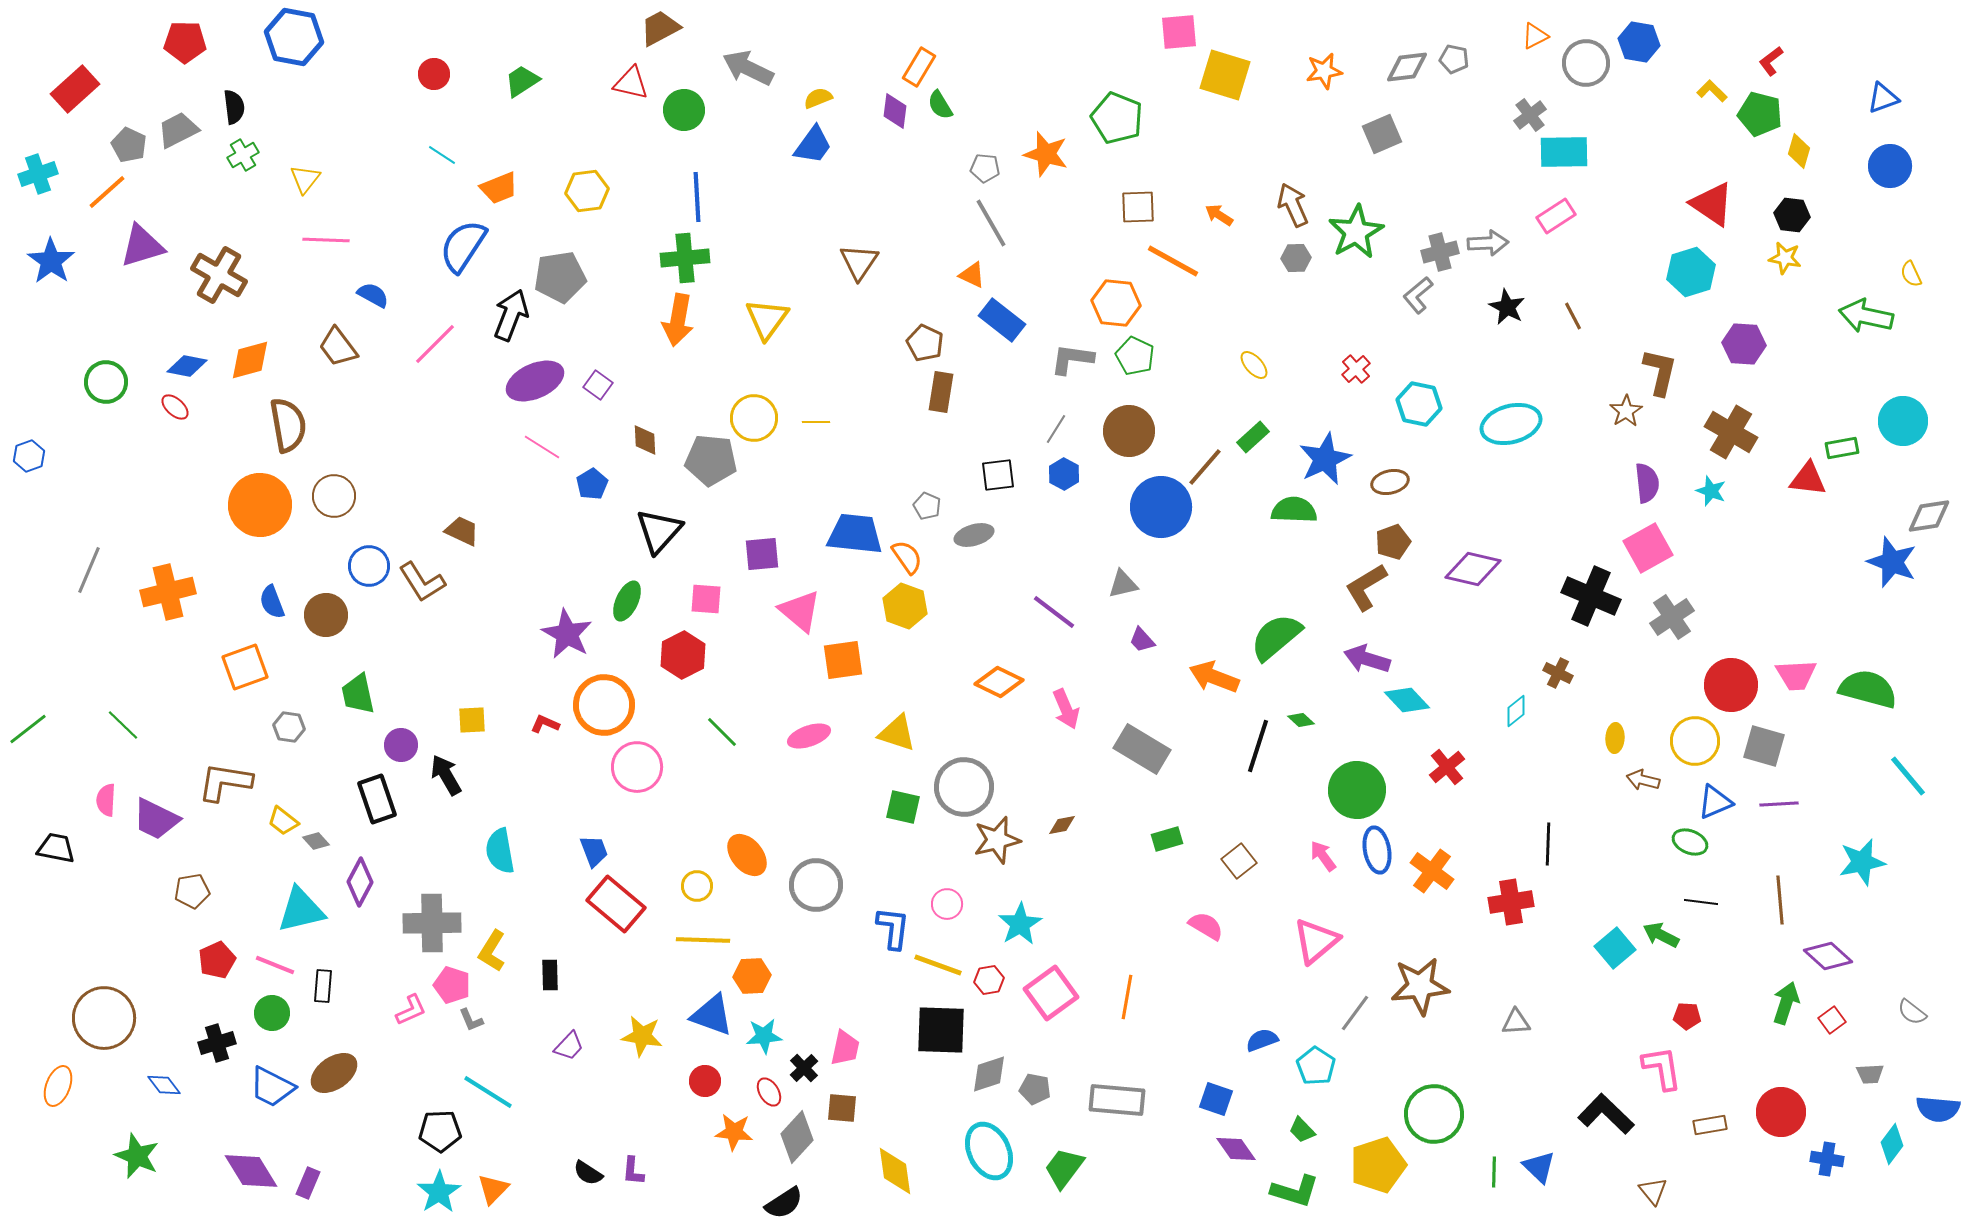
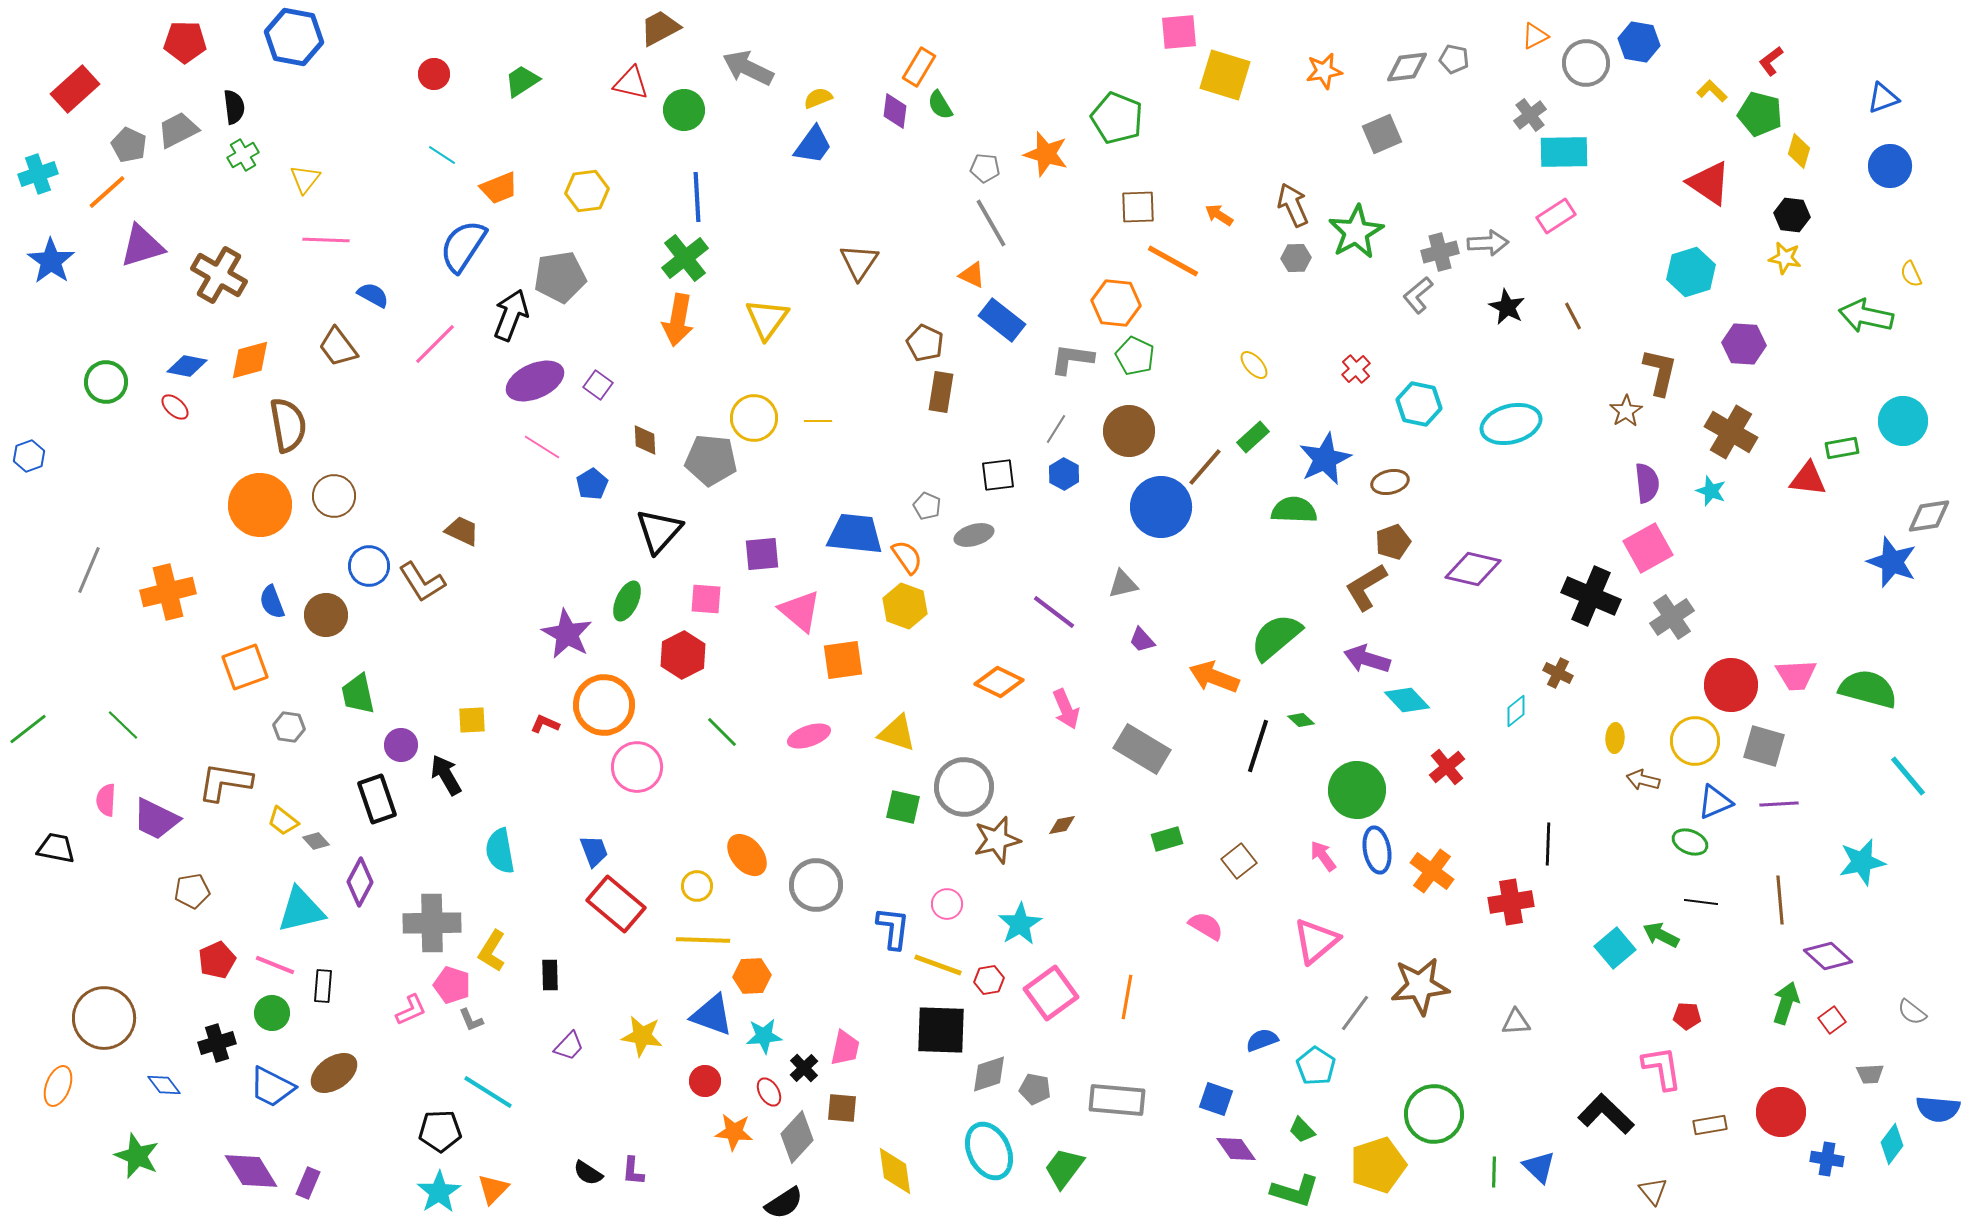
red triangle at (1712, 204): moved 3 px left, 21 px up
green cross at (685, 258): rotated 33 degrees counterclockwise
yellow line at (816, 422): moved 2 px right, 1 px up
